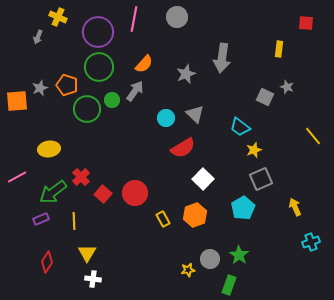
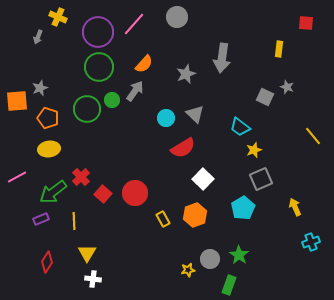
pink line at (134, 19): moved 5 px down; rotated 30 degrees clockwise
orange pentagon at (67, 85): moved 19 px left, 33 px down
